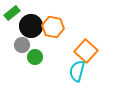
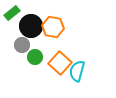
orange square: moved 26 px left, 12 px down
